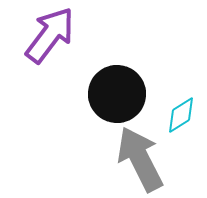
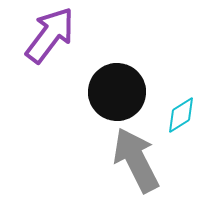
black circle: moved 2 px up
gray arrow: moved 4 px left, 1 px down
